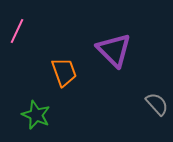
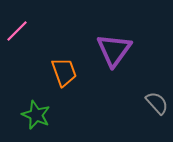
pink line: rotated 20 degrees clockwise
purple triangle: rotated 21 degrees clockwise
gray semicircle: moved 1 px up
